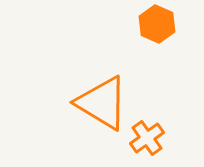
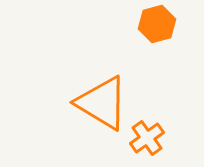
orange hexagon: rotated 21 degrees clockwise
